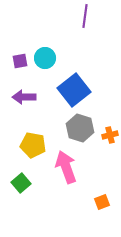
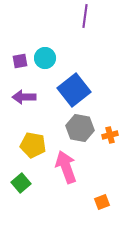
gray hexagon: rotated 8 degrees counterclockwise
